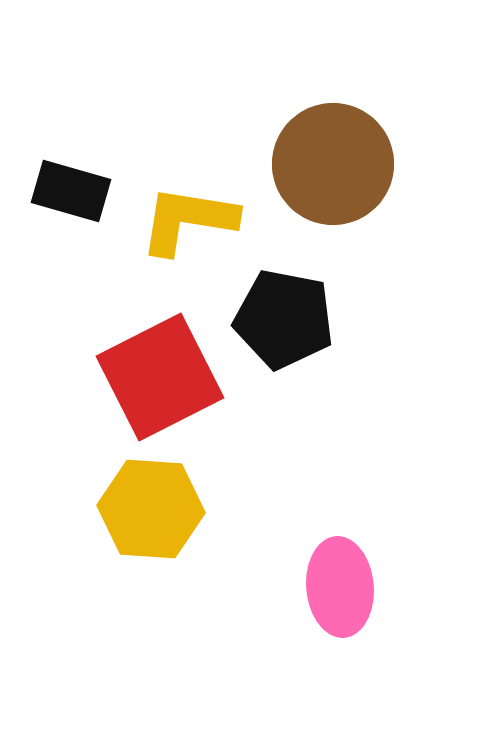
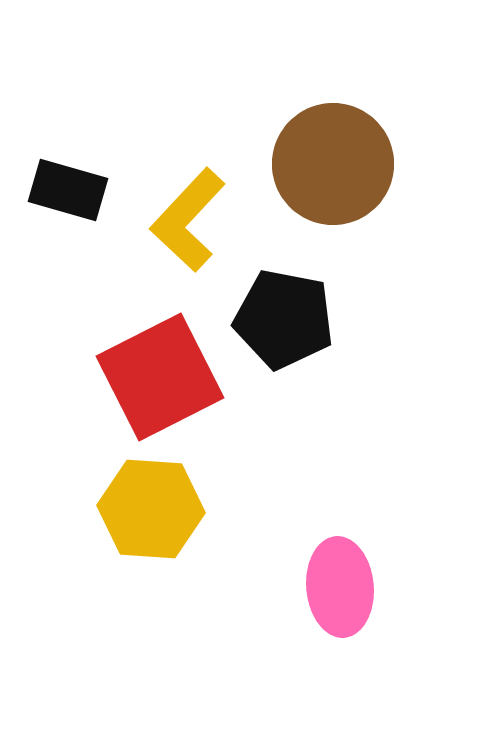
black rectangle: moved 3 px left, 1 px up
yellow L-shape: rotated 56 degrees counterclockwise
